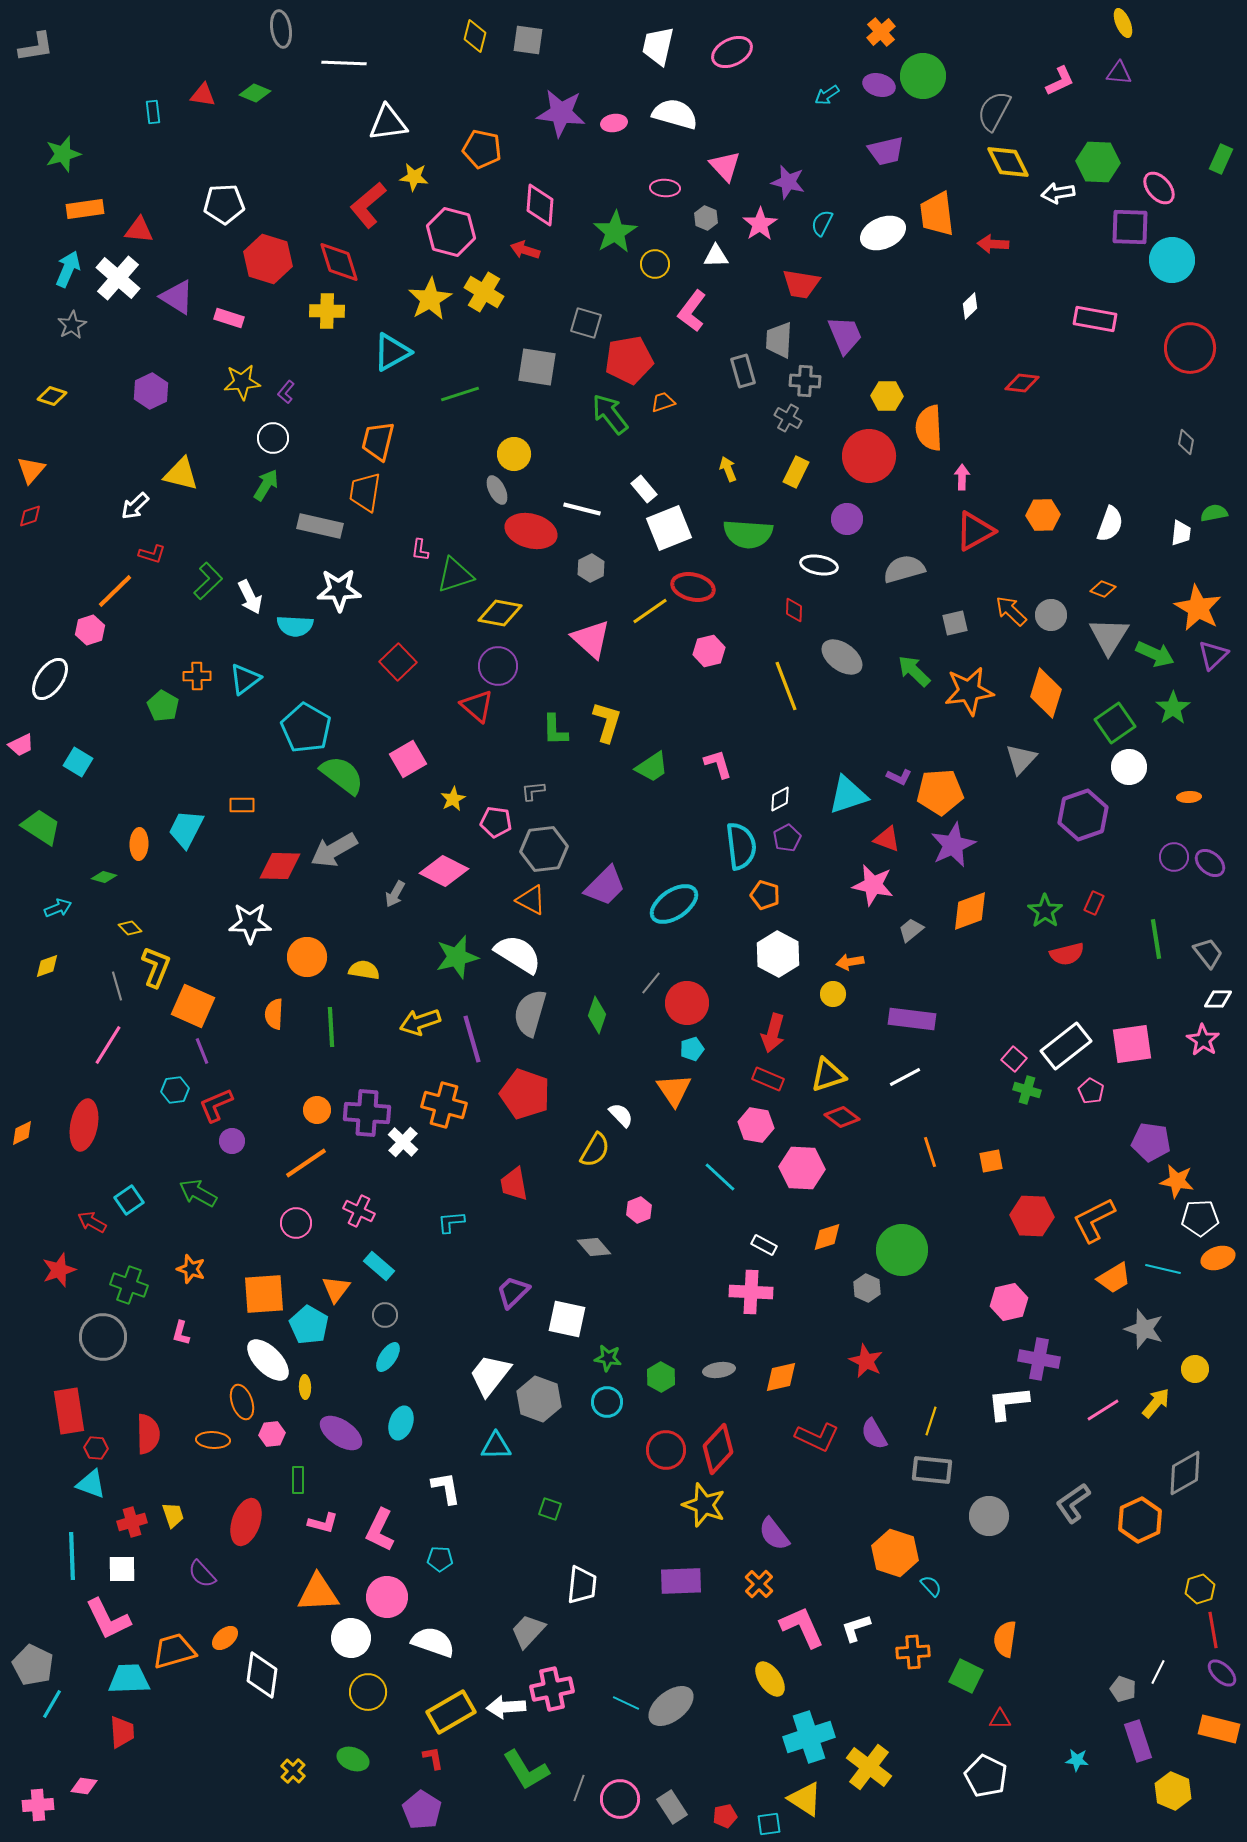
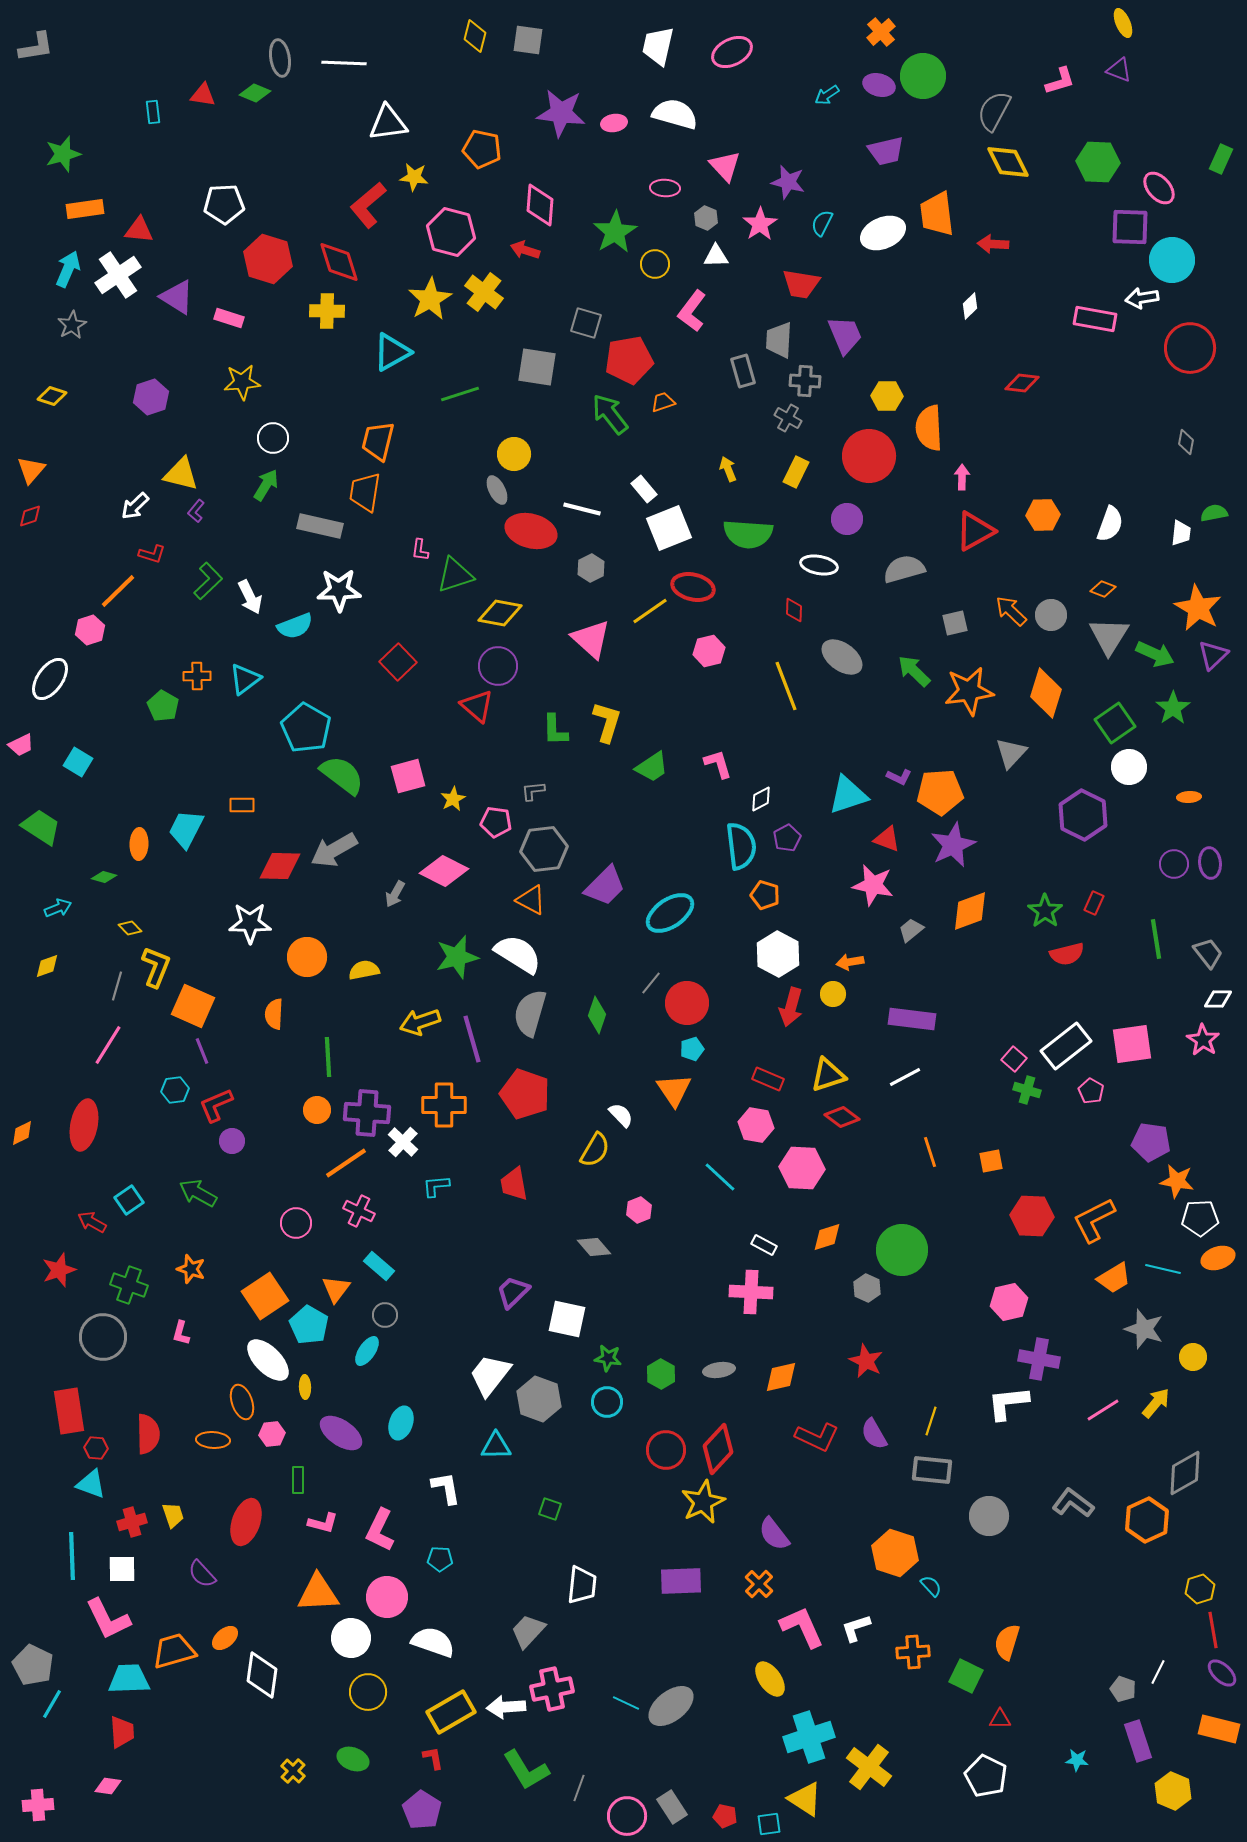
gray ellipse at (281, 29): moved 1 px left, 29 px down
purple triangle at (1119, 73): moved 3 px up; rotated 16 degrees clockwise
pink L-shape at (1060, 81): rotated 8 degrees clockwise
white arrow at (1058, 193): moved 84 px right, 105 px down
white cross at (118, 278): moved 3 px up; rotated 15 degrees clockwise
yellow cross at (484, 292): rotated 6 degrees clockwise
purple hexagon at (151, 391): moved 6 px down; rotated 8 degrees clockwise
purple L-shape at (286, 392): moved 90 px left, 119 px down
orange line at (115, 591): moved 3 px right
cyan semicircle at (295, 626): rotated 24 degrees counterclockwise
pink square at (408, 759): moved 17 px down; rotated 15 degrees clockwise
gray triangle at (1021, 759): moved 10 px left, 6 px up
white diamond at (780, 799): moved 19 px left
purple hexagon at (1083, 815): rotated 15 degrees counterclockwise
purple circle at (1174, 857): moved 7 px down
purple ellipse at (1210, 863): rotated 44 degrees clockwise
cyan ellipse at (674, 904): moved 4 px left, 9 px down
yellow semicircle at (364, 970): rotated 20 degrees counterclockwise
gray line at (117, 986): rotated 32 degrees clockwise
green line at (331, 1027): moved 3 px left, 30 px down
red arrow at (773, 1033): moved 18 px right, 26 px up
orange cross at (444, 1105): rotated 15 degrees counterclockwise
orange line at (306, 1163): moved 40 px right
cyan L-shape at (451, 1222): moved 15 px left, 36 px up
orange square at (264, 1294): moved 1 px right, 2 px down; rotated 30 degrees counterclockwise
cyan ellipse at (388, 1357): moved 21 px left, 6 px up
yellow circle at (1195, 1369): moved 2 px left, 12 px up
green hexagon at (661, 1377): moved 3 px up
gray L-shape at (1073, 1503): rotated 72 degrees clockwise
yellow star at (704, 1505): moved 1 px left, 3 px up; rotated 27 degrees clockwise
orange hexagon at (1140, 1520): moved 7 px right
orange semicircle at (1005, 1639): moved 2 px right, 3 px down; rotated 9 degrees clockwise
pink diamond at (84, 1786): moved 24 px right
pink circle at (620, 1799): moved 7 px right, 17 px down
red pentagon at (725, 1816): rotated 25 degrees clockwise
